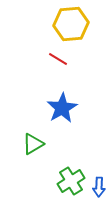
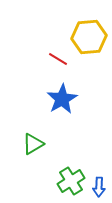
yellow hexagon: moved 18 px right, 13 px down
blue star: moved 9 px up
